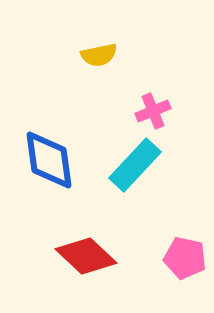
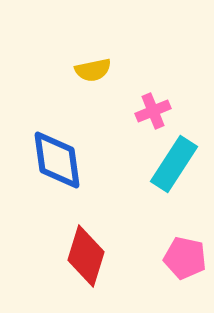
yellow semicircle: moved 6 px left, 15 px down
blue diamond: moved 8 px right
cyan rectangle: moved 39 px right, 1 px up; rotated 10 degrees counterclockwise
red diamond: rotated 64 degrees clockwise
